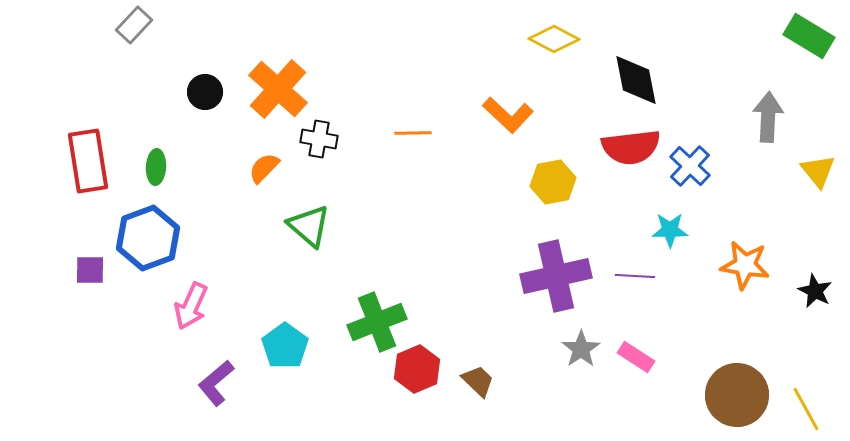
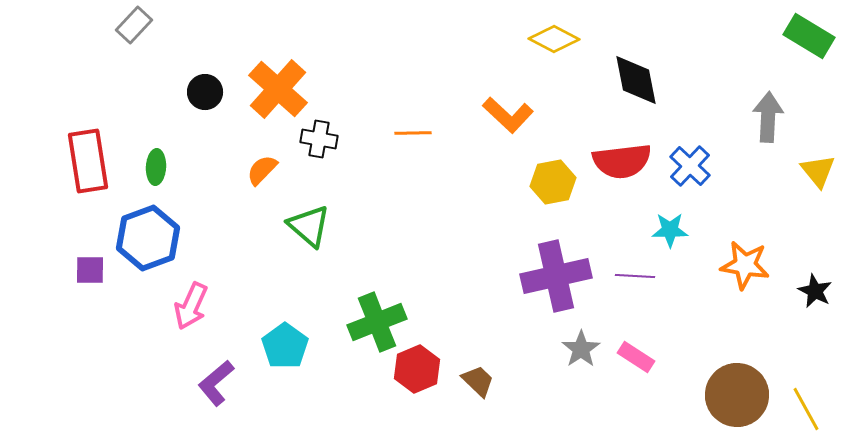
red semicircle: moved 9 px left, 14 px down
orange semicircle: moved 2 px left, 2 px down
